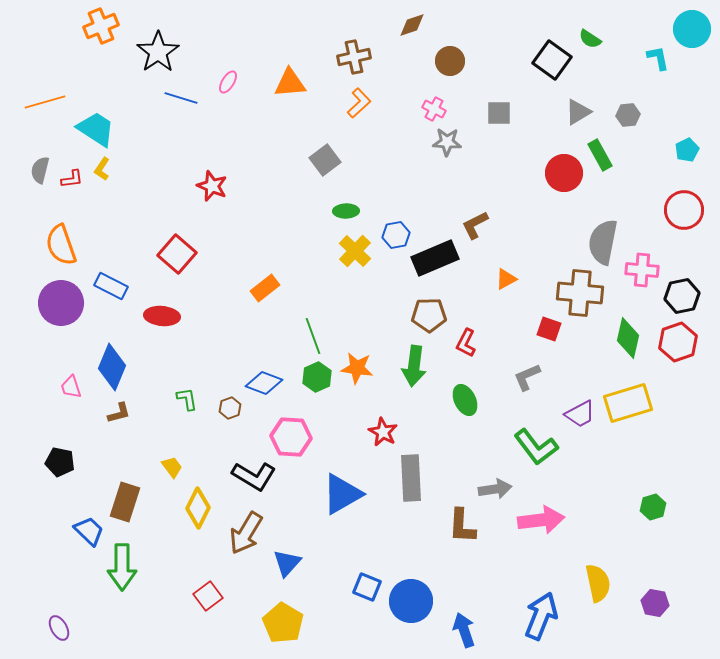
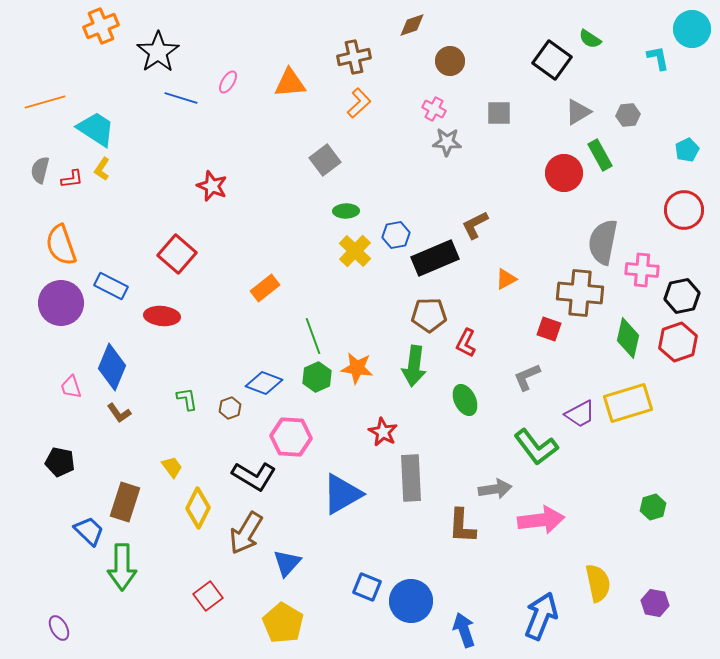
brown L-shape at (119, 413): rotated 70 degrees clockwise
